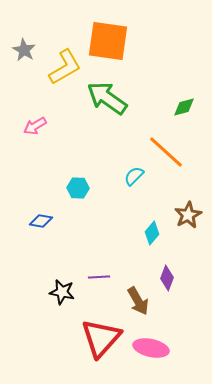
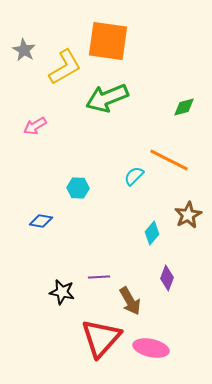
green arrow: rotated 57 degrees counterclockwise
orange line: moved 3 px right, 8 px down; rotated 15 degrees counterclockwise
brown arrow: moved 8 px left
